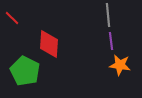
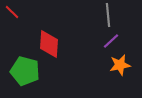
red line: moved 6 px up
purple line: rotated 54 degrees clockwise
orange star: rotated 20 degrees counterclockwise
green pentagon: rotated 12 degrees counterclockwise
